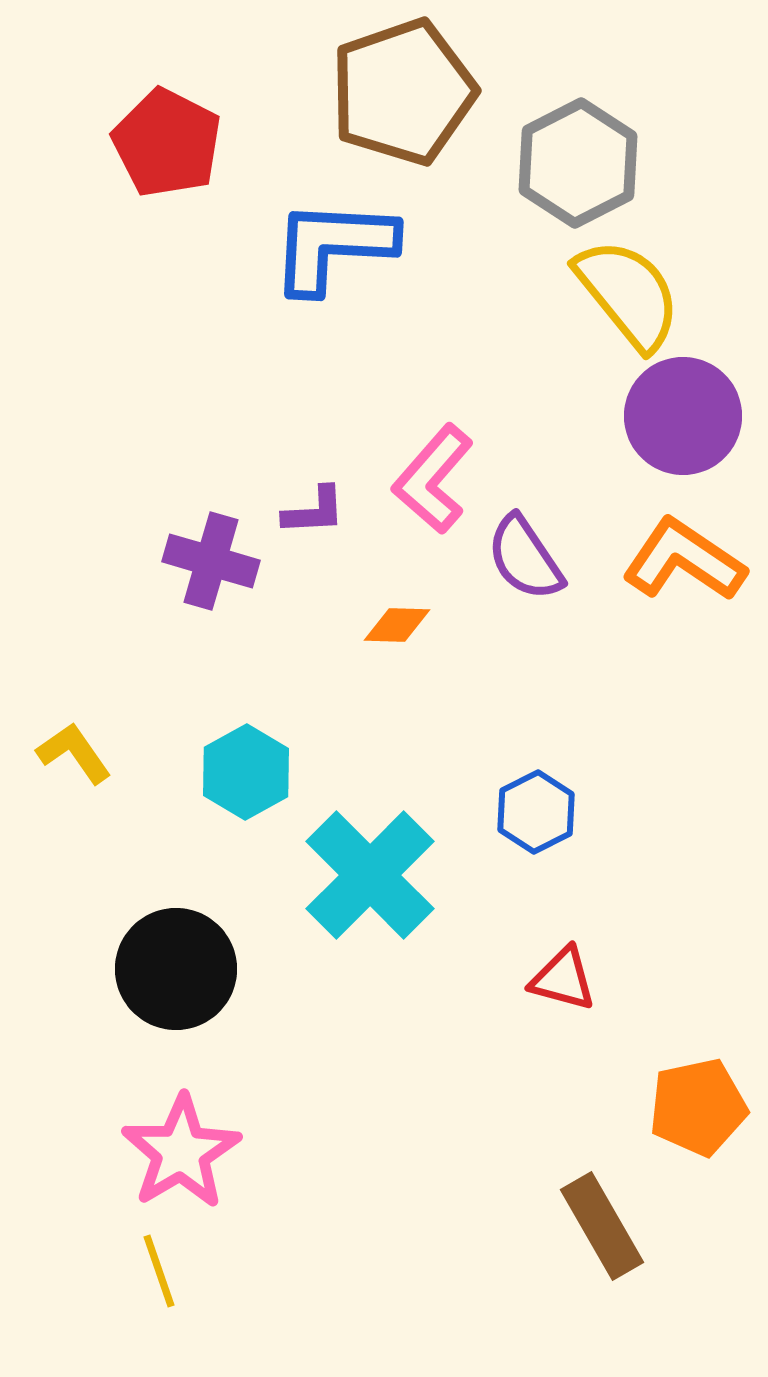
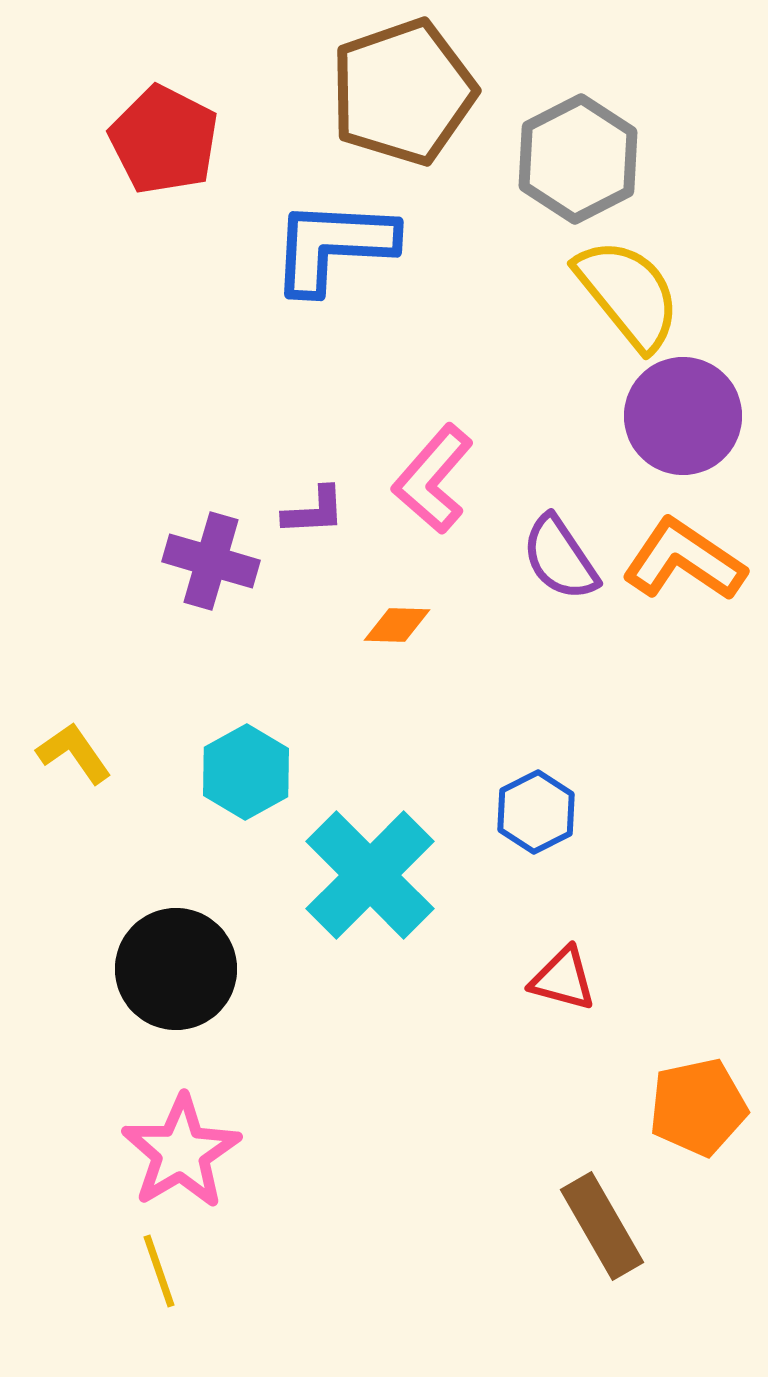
red pentagon: moved 3 px left, 3 px up
gray hexagon: moved 4 px up
purple semicircle: moved 35 px right
